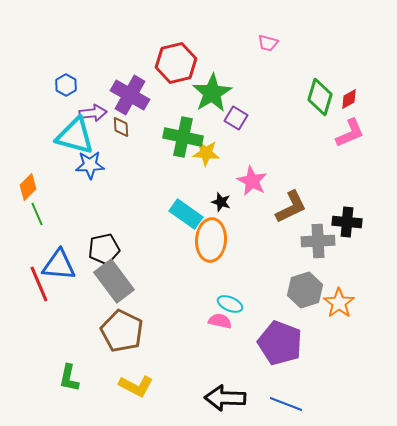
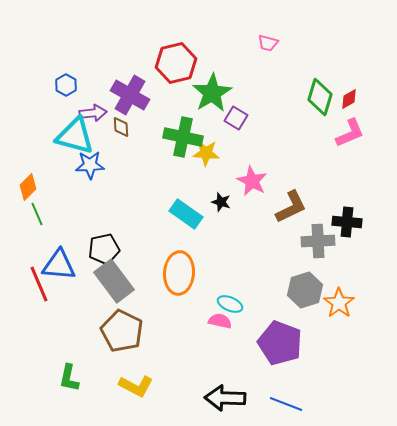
orange ellipse: moved 32 px left, 33 px down
